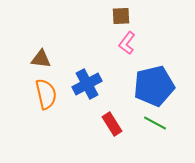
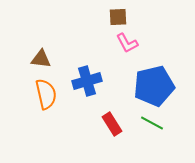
brown square: moved 3 px left, 1 px down
pink L-shape: rotated 65 degrees counterclockwise
blue cross: moved 3 px up; rotated 12 degrees clockwise
green line: moved 3 px left
